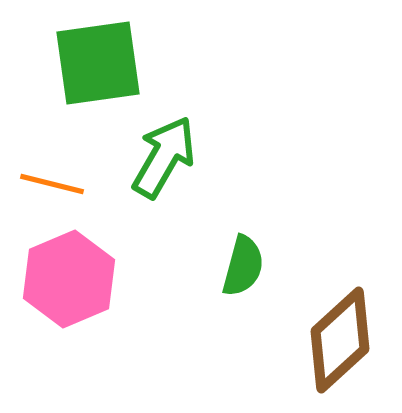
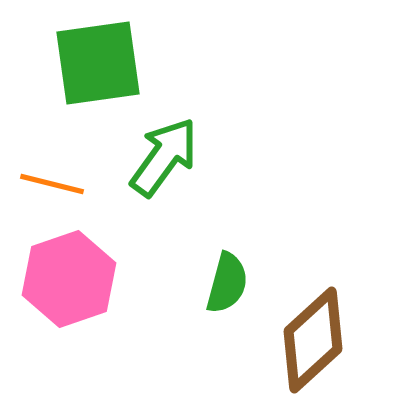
green arrow: rotated 6 degrees clockwise
green semicircle: moved 16 px left, 17 px down
pink hexagon: rotated 4 degrees clockwise
brown diamond: moved 27 px left
